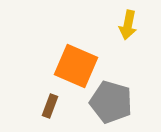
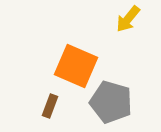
yellow arrow: moved 6 px up; rotated 28 degrees clockwise
